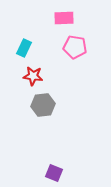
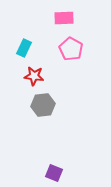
pink pentagon: moved 4 px left, 2 px down; rotated 20 degrees clockwise
red star: moved 1 px right
